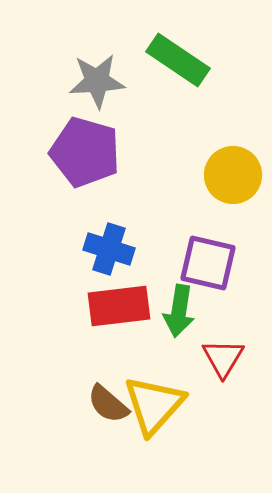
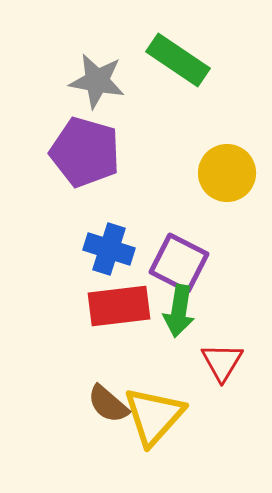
gray star: rotated 14 degrees clockwise
yellow circle: moved 6 px left, 2 px up
purple square: moved 29 px left; rotated 14 degrees clockwise
red triangle: moved 1 px left, 4 px down
yellow triangle: moved 11 px down
